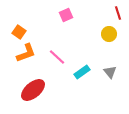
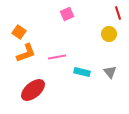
pink square: moved 1 px right, 1 px up
pink line: rotated 54 degrees counterclockwise
cyan rectangle: rotated 49 degrees clockwise
